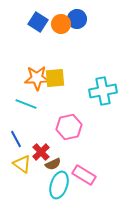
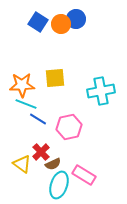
blue circle: moved 1 px left
orange star: moved 15 px left, 7 px down
cyan cross: moved 2 px left
blue line: moved 22 px right, 20 px up; rotated 30 degrees counterclockwise
